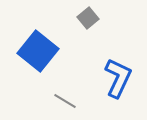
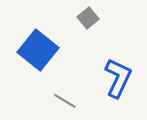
blue square: moved 1 px up
